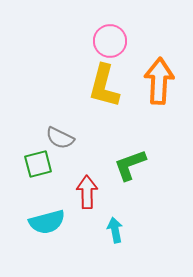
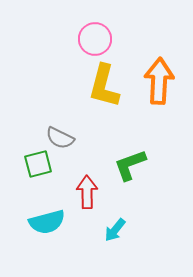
pink circle: moved 15 px left, 2 px up
cyan arrow: rotated 130 degrees counterclockwise
